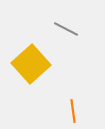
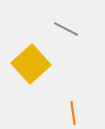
orange line: moved 2 px down
